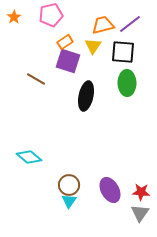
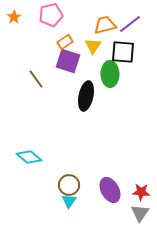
orange trapezoid: moved 2 px right
brown line: rotated 24 degrees clockwise
green ellipse: moved 17 px left, 9 px up
